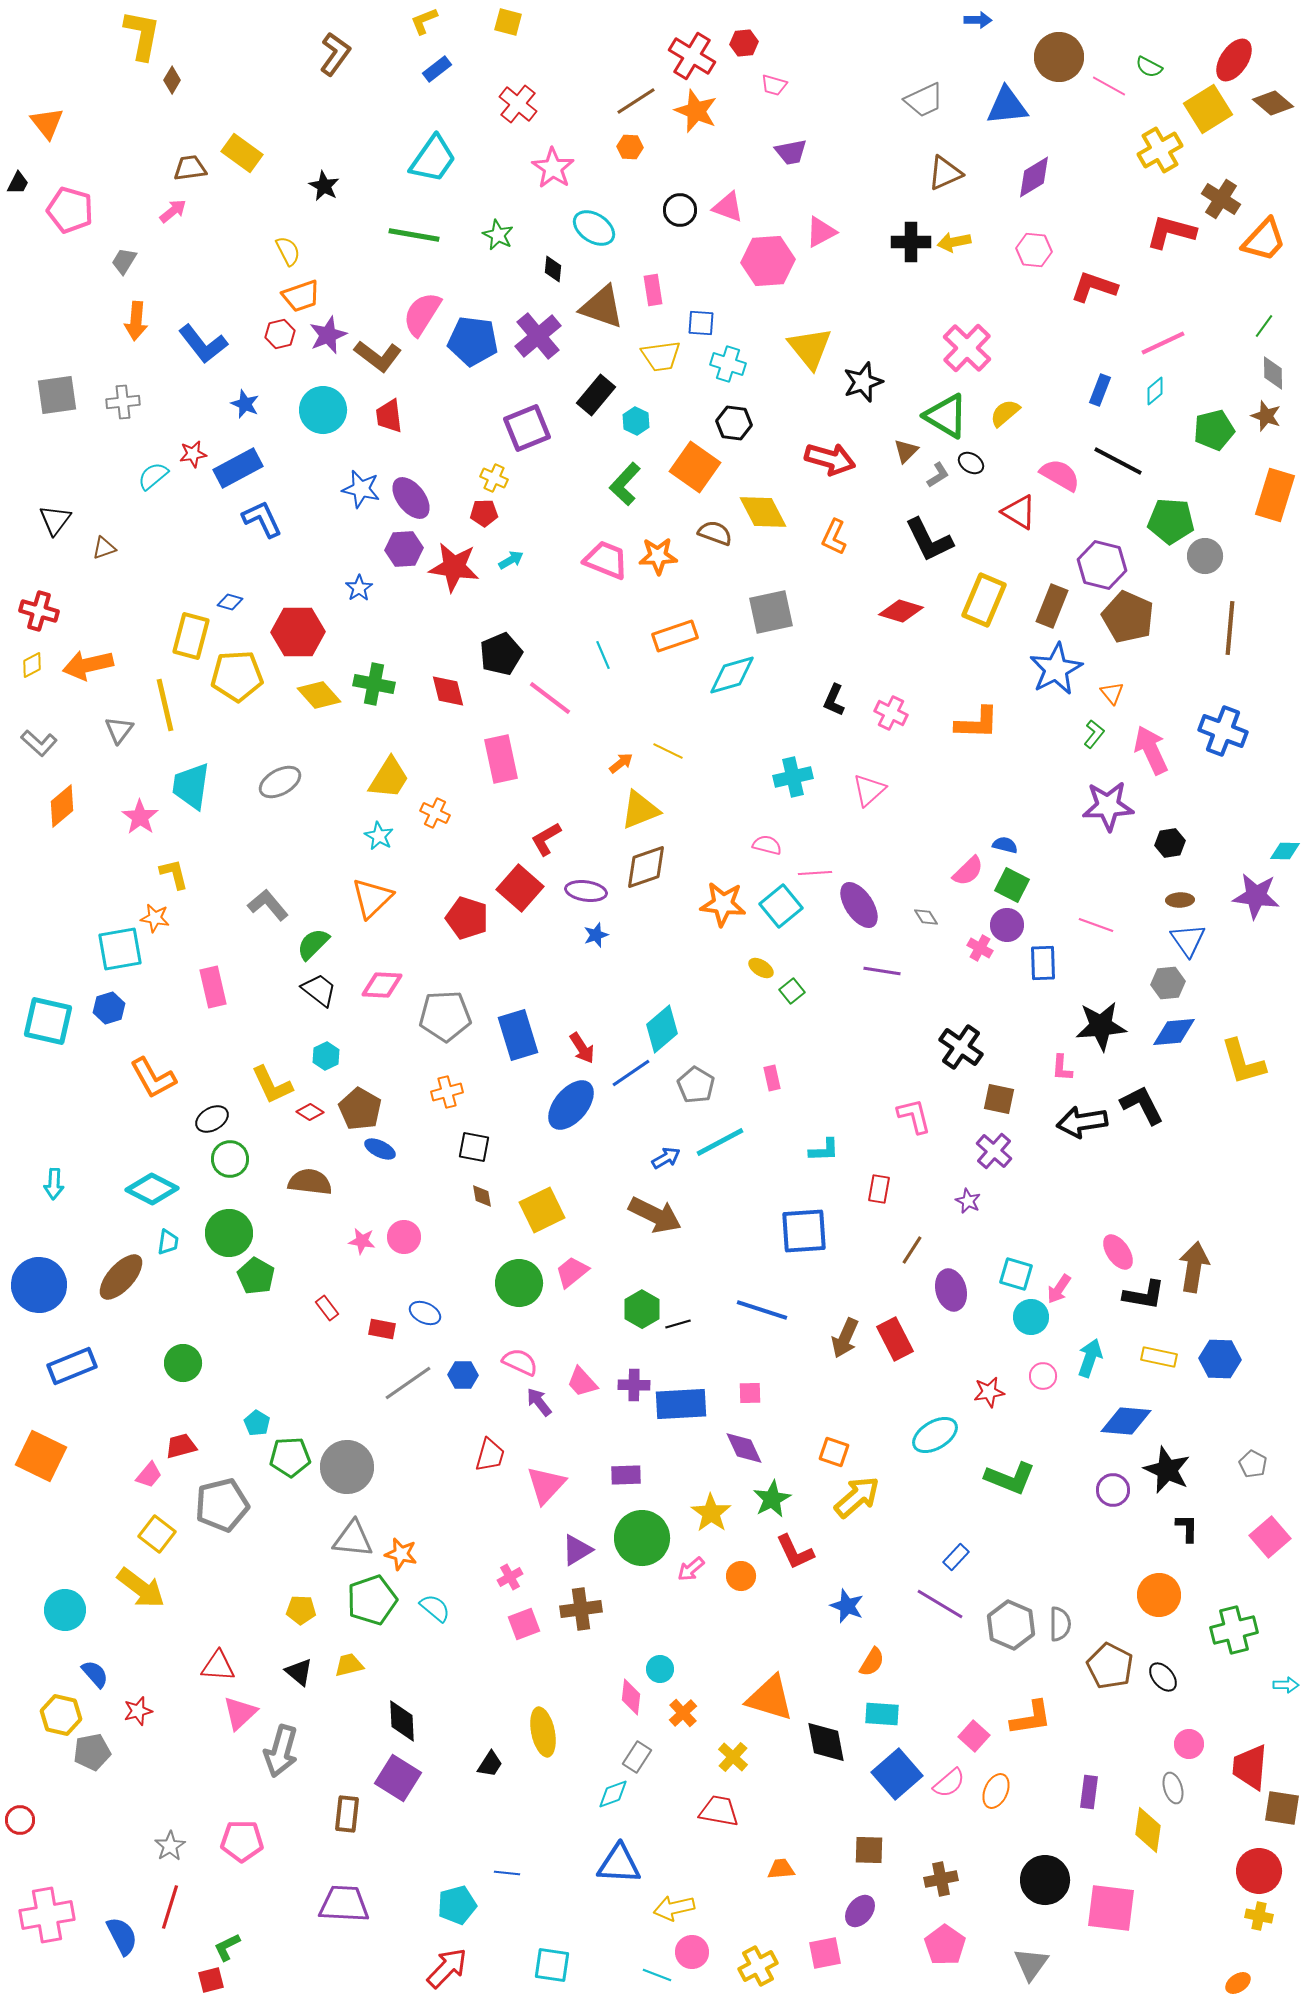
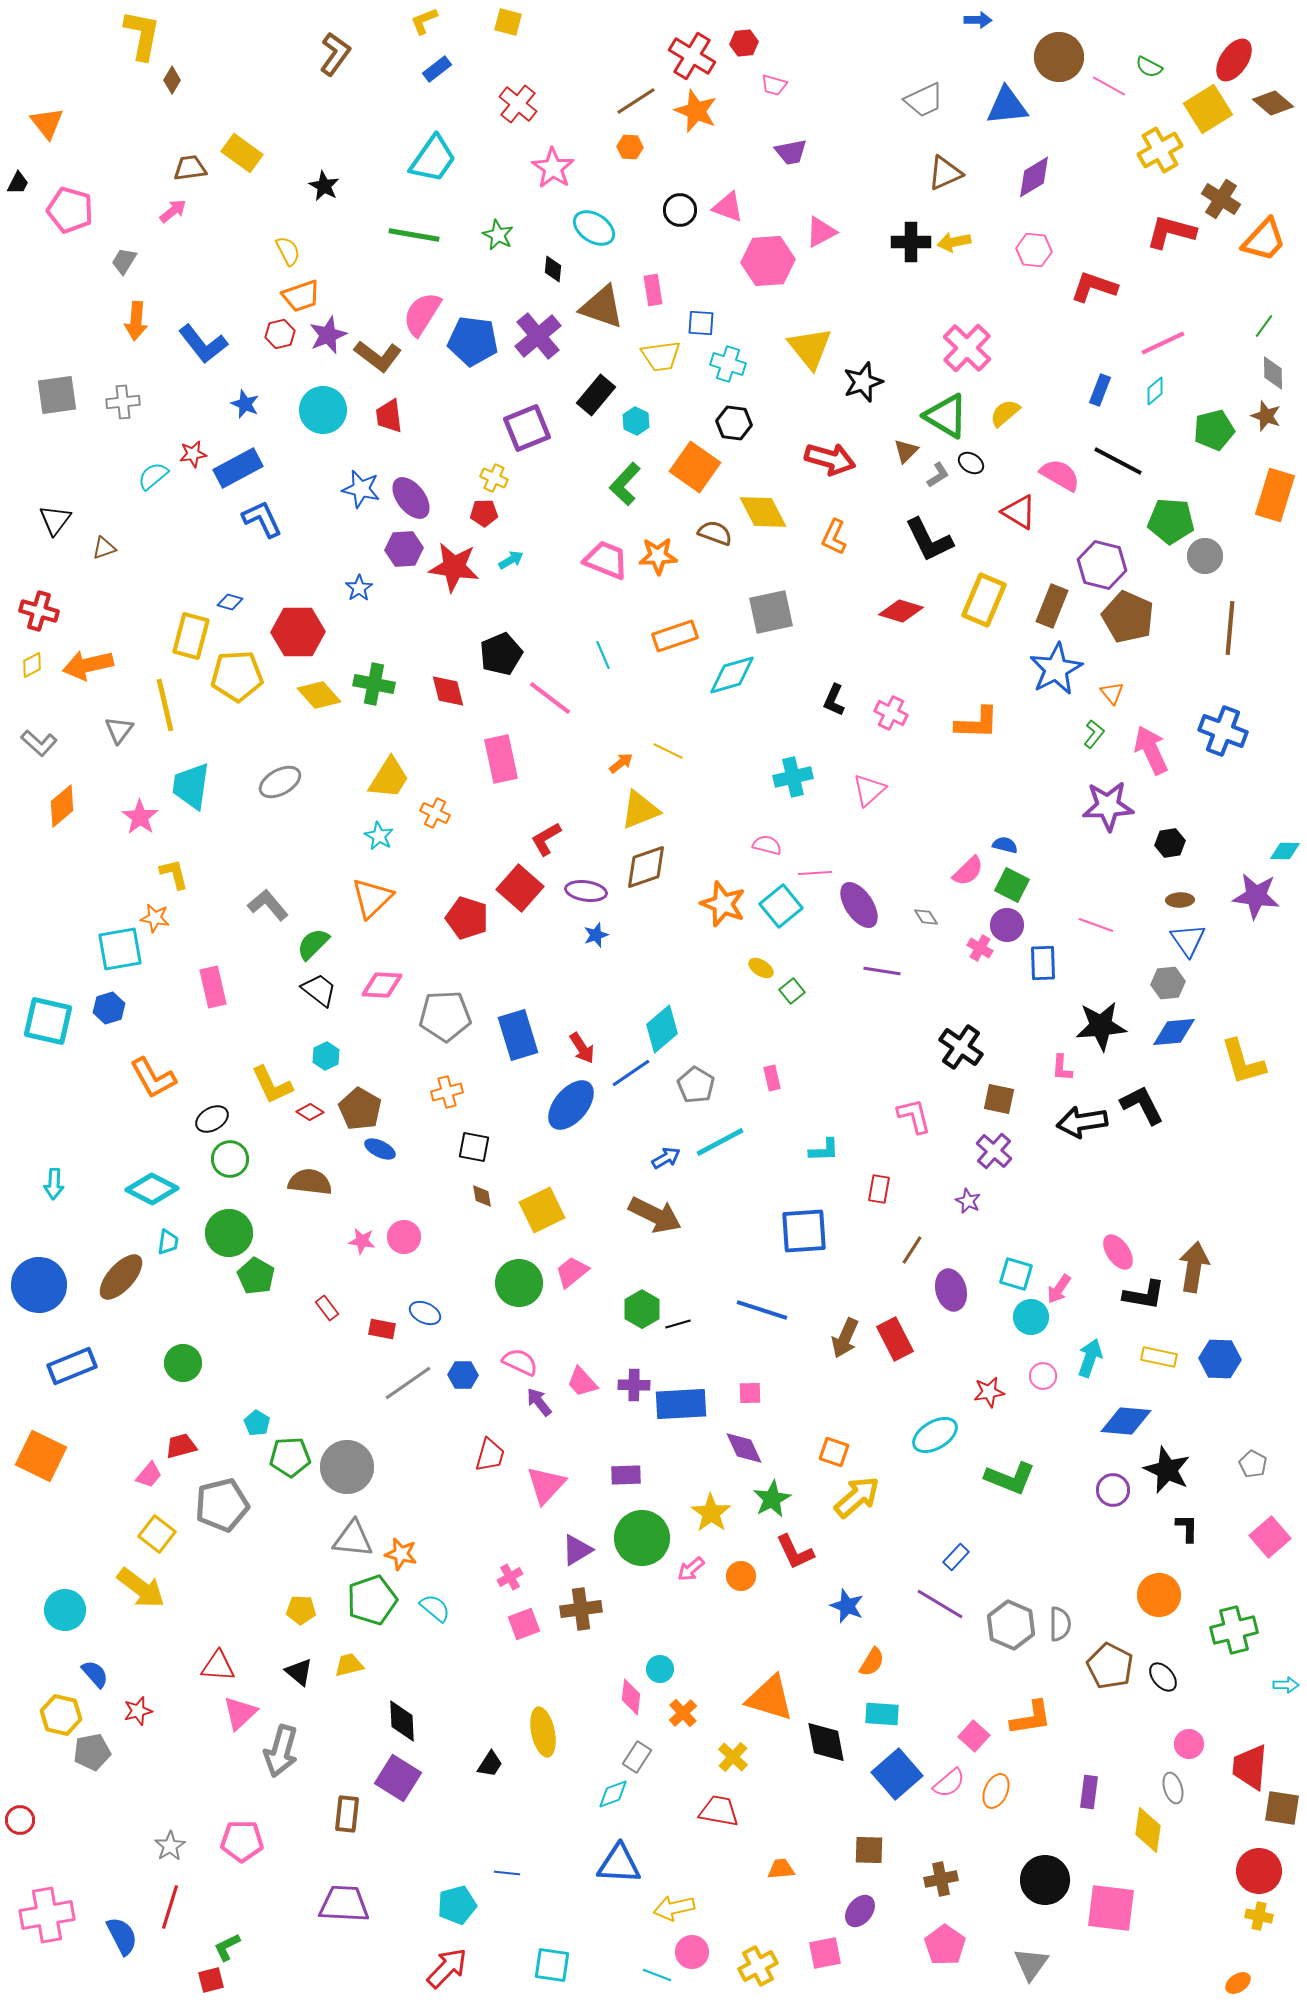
orange star at (723, 904): rotated 15 degrees clockwise
